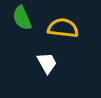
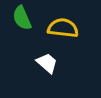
white trapezoid: rotated 20 degrees counterclockwise
